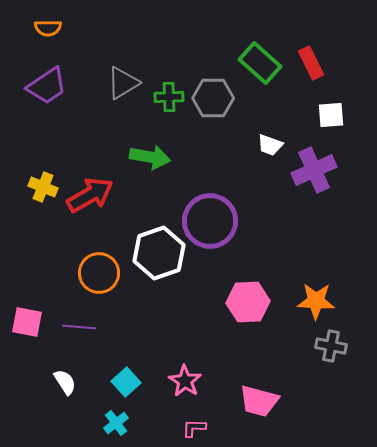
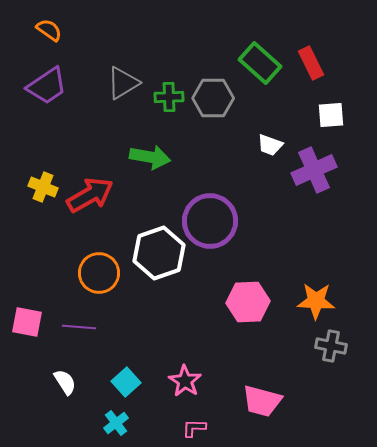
orange semicircle: moved 1 px right, 2 px down; rotated 144 degrees counterclockwise
pink trapezoid: moved 3 px right
